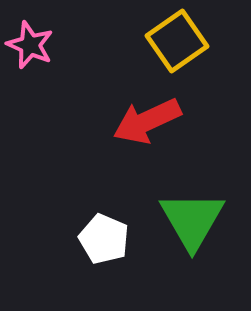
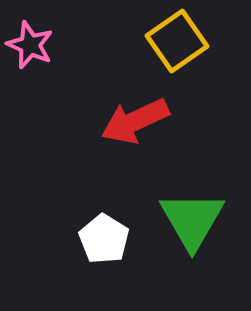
red arrow: moved 12 px left
white pentagon: rotated 9 degrees clockwise
